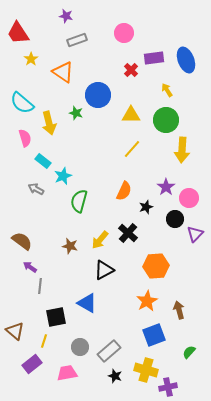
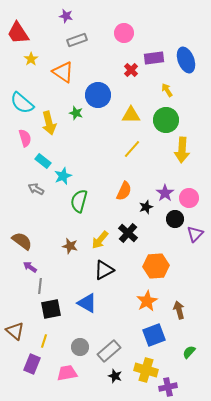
purple star at (166, 187): moved 1 px left, 6 px down
black square at (56, 317): moved 5 px left, 8 px up
purple rectangle at (32, 364): rotated 30 degrees counterclockwise
